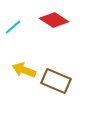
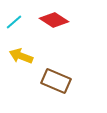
cyan line: moved 1 px right, 5 px up
yellow arrow: moved 3 px left, 14 px up
